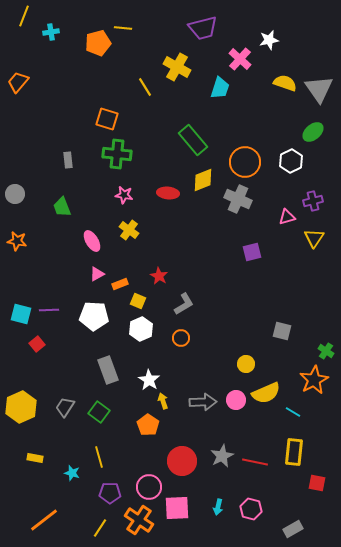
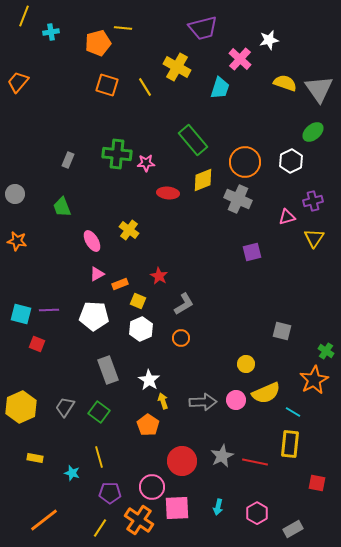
orange square at (107, 119): moved 34 px up
gray rectangle at (68, 160): rotated 28 degrees clockwise
pink star at (124, 195): moved 22 px right, 32 px up; rotated 12 degrees counterclockwise
red square at (37, 344): rotated 28 degrees counterclockwise
yellow rectangle at (294, 452): moved 4 px left, 8 px up
pink circle at (149, 487): moved 3 px right
pink hexagon at (251, 509): moved 6 px right, 4 px down; rotated 15 degrees clockwise
